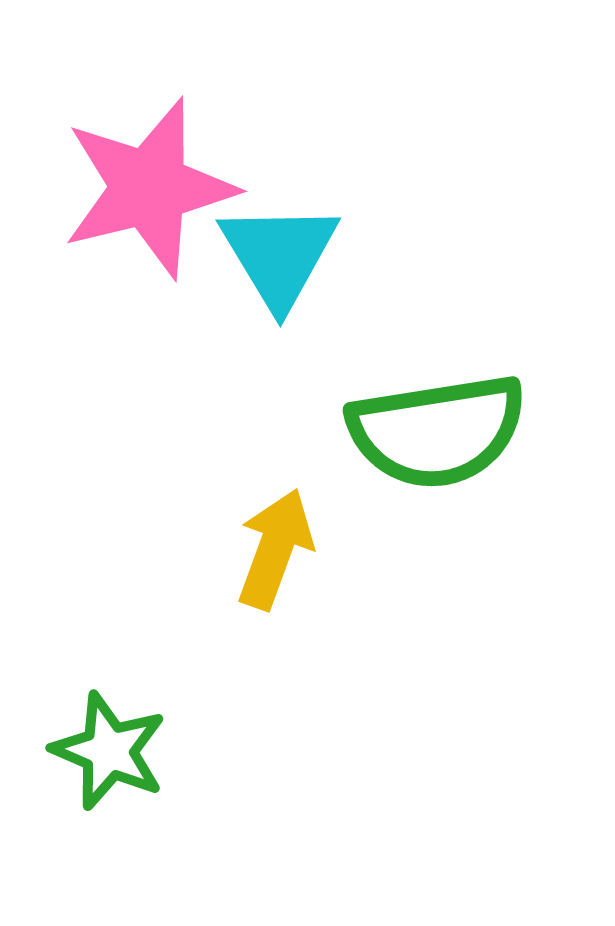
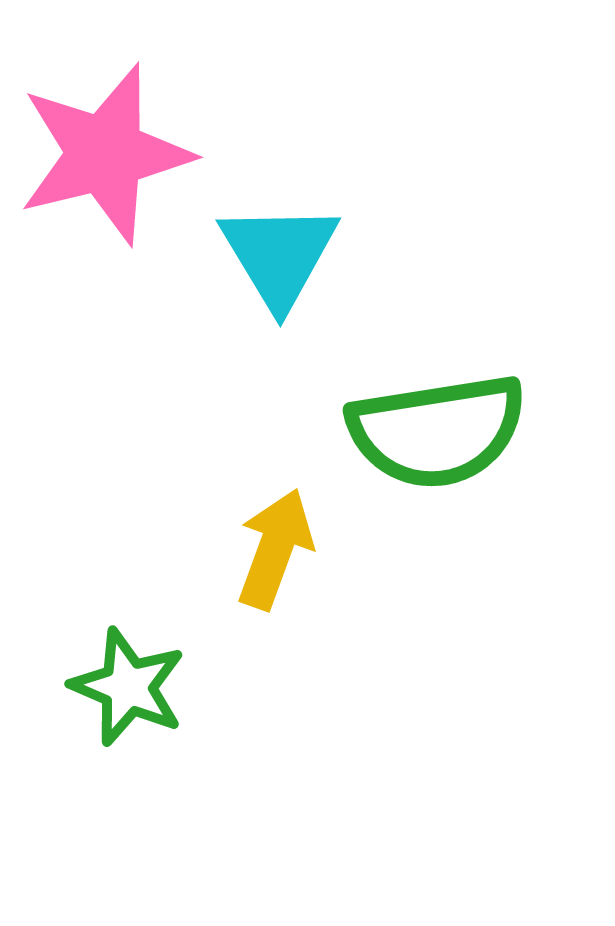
pink star: moved 44 px left, 34 px up
green star: moved 19 px right, 64 px up
